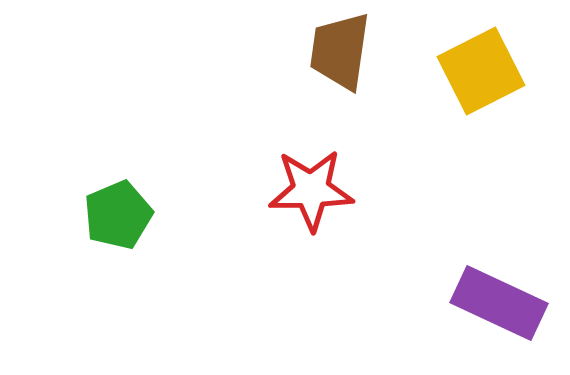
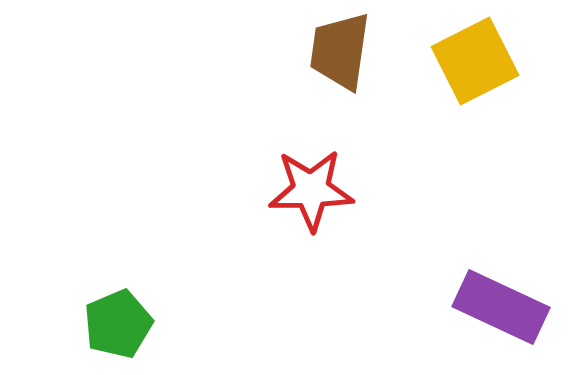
yellow square: moved 6 px left, 10 px up
green pentagon: moved 109 px down
purple rectangle: moved 2 px right, 4 px down
